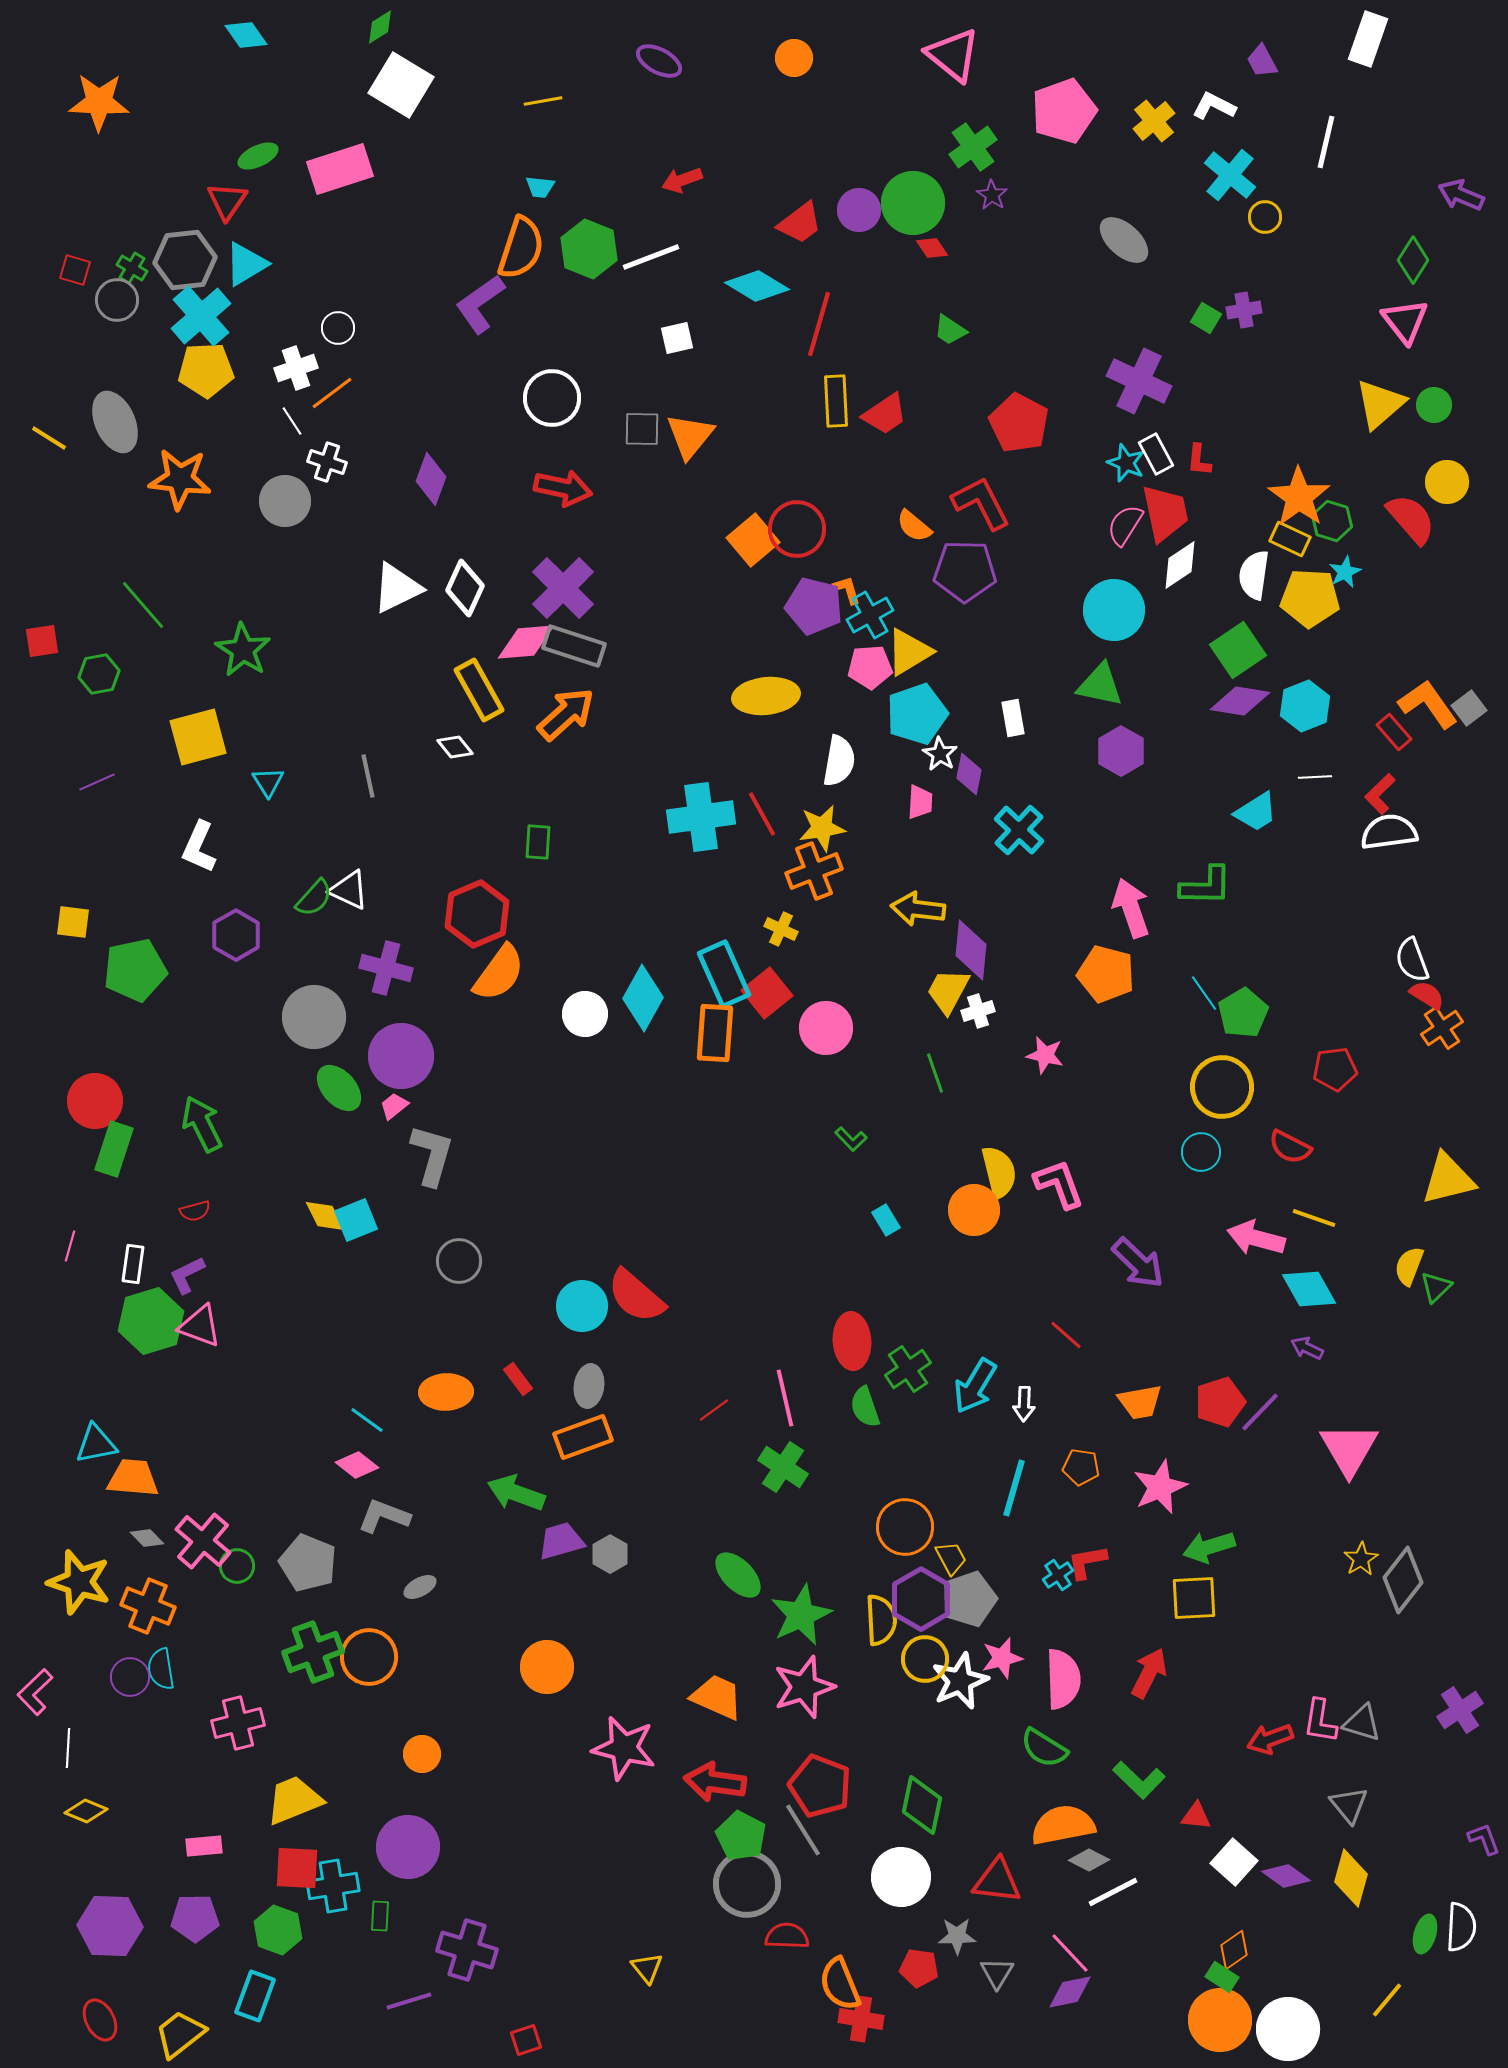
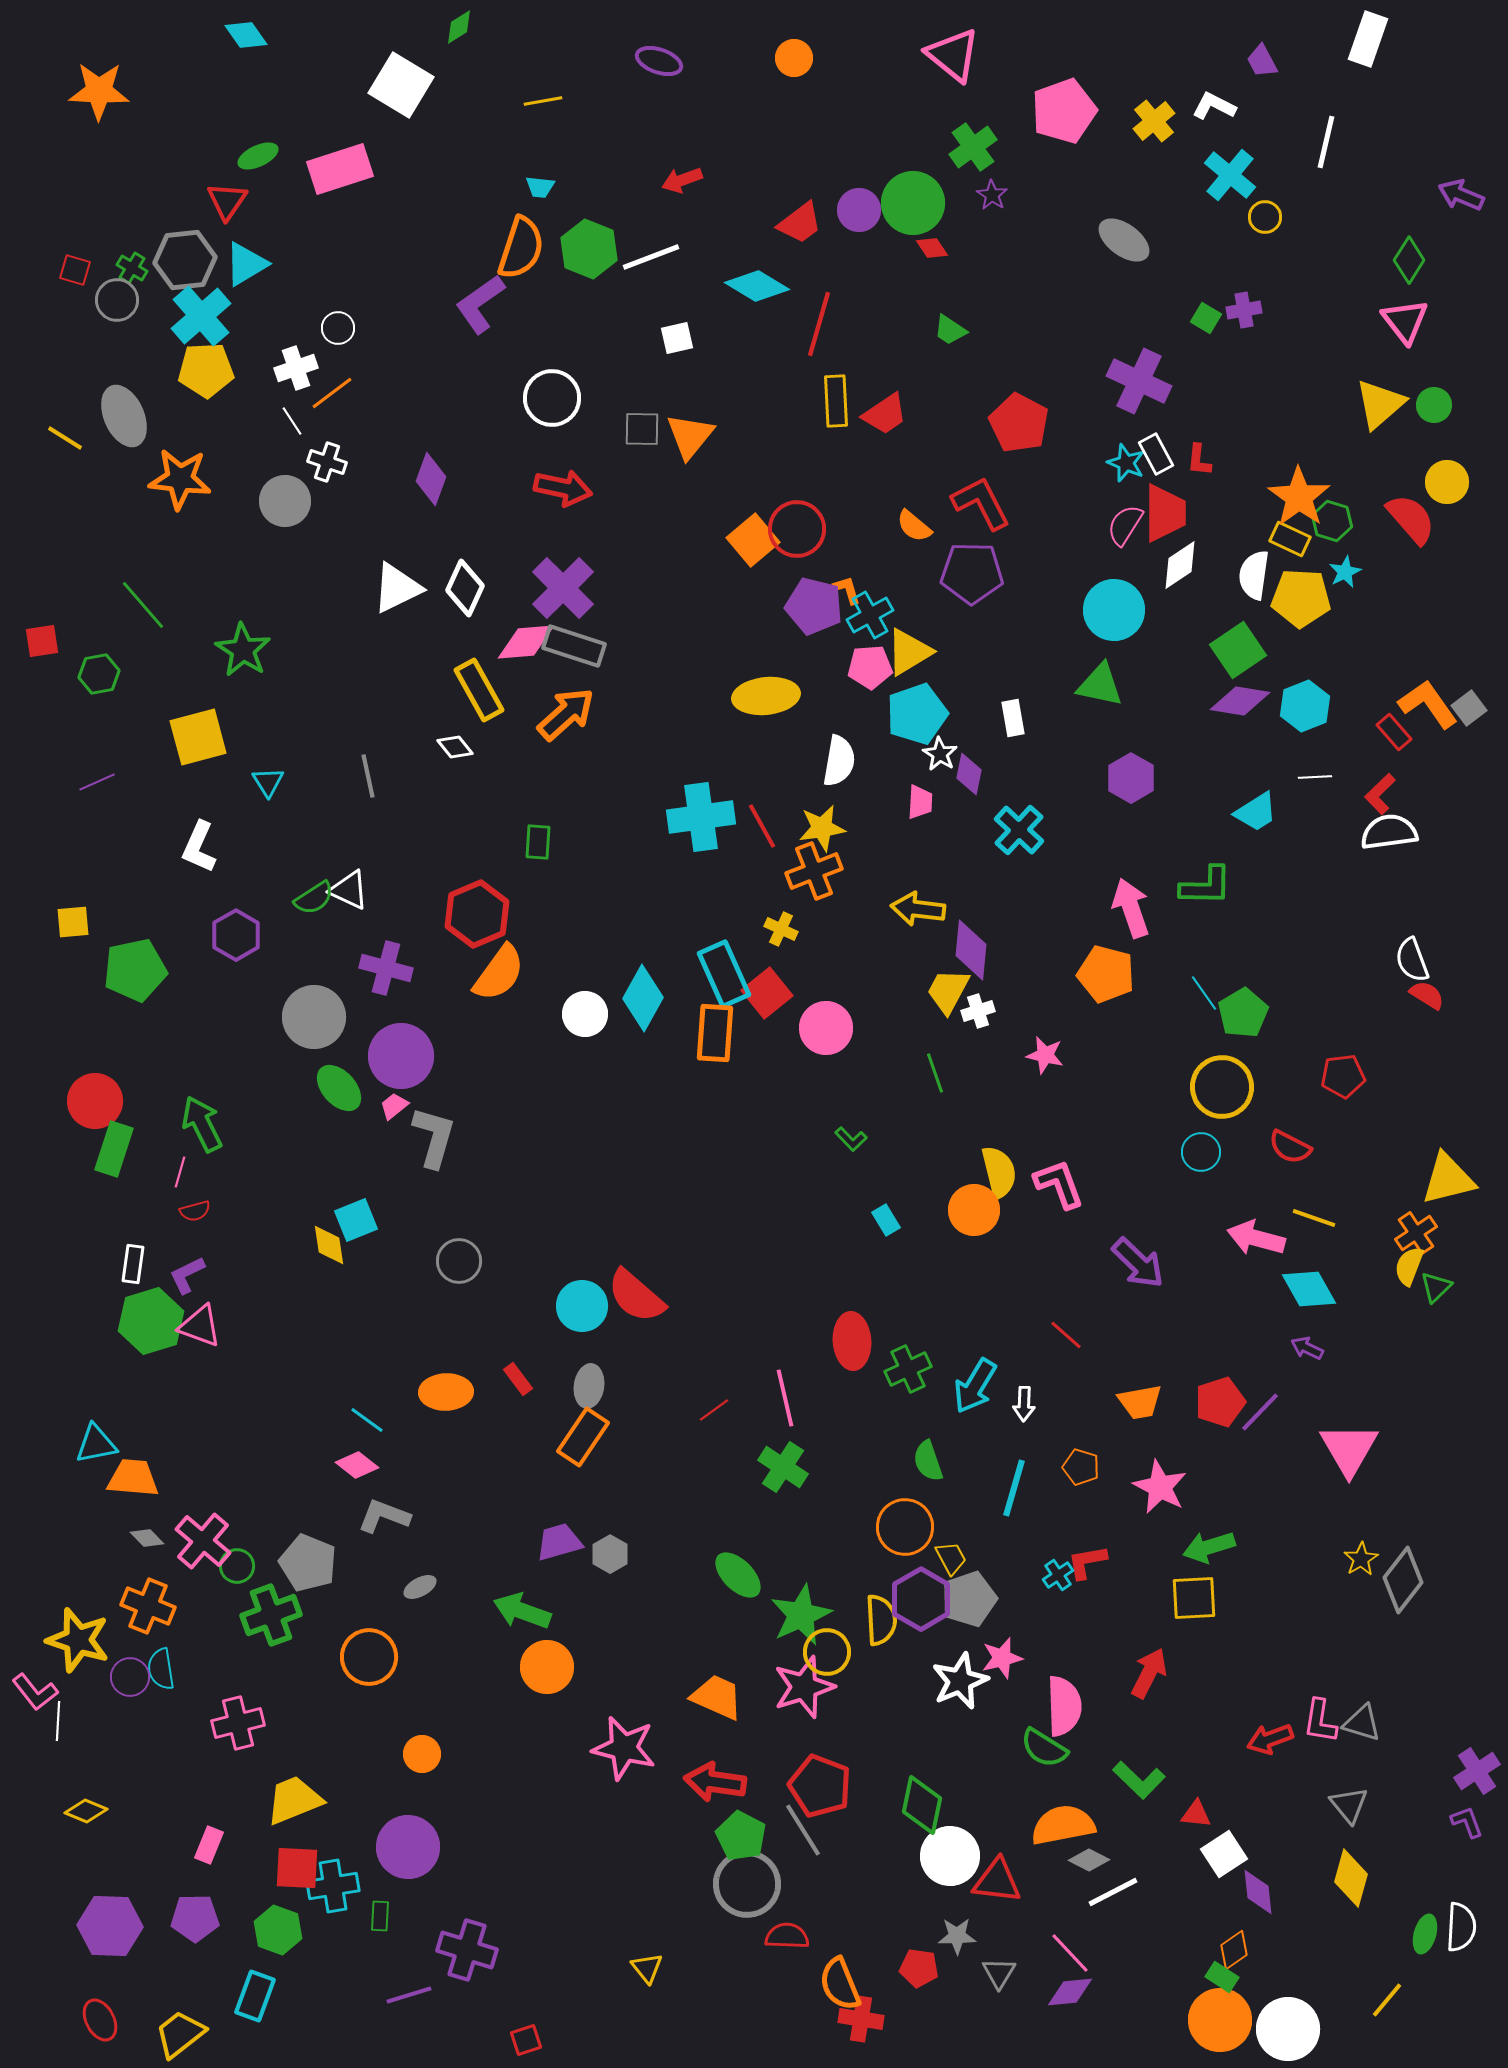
green diamond at (380, 27): moved 79 px right
purple ellipse at (659, 61): rotated 9 degrees counterclockwise
orange star at (99, 102): moved 11 px up
gray ellipse at (1124, 240): rotated 6 degrees counterclockwise
green diamond at (1413, 260): moved 4 px left
gray ellipse at (115, 422): moved 9 px right, 6 px up
yellow line at (49, 438): moved 16 px right
red trapezoid at (1165, 513): rotated 12 degrees clockwise
purple pentagon at (965, 571): moved 7 px right, 2 px down
yellow pentagon at (1310, 598): moved 9 px left
purple hexagon at (1121, 751): moved 10 px right, 27 px down
red line at (762, 814): moved 12 px down
green semicircle at (314, 898): rotated 15 degrees clockwise
yellow square at (73, 922): rotated 12 degrees counterclockwise
orange cross at (1442, 1028): moved 26 px left, 205 px down
red pentagon at (1335, 1069): moved 8 px right, 7 px down
gray L-shape at (432, 1155): moved 2 px right, 18 px up
yellow diamond at (325, 1216): moved 4 px right, 29 px down; rotated 18 degrees clockwise
pink line at (70, 1246): moved 110 px right, 74 px up
green cross at (908, 1369): rotated 9 degrees clockwise
green semicircle at (865, 1407): moved 63 px right, 54 px down
orange rectangle at (583, 1437): rotated 36 degrees counterclockwise
orange pentagon at (1081, 1467): rotated 9 degrees clockwise
pink star at (1160, 1487): rotated 22 degrees counterclockwise
green arrow at (516, 1493): moved 6 px right, 118 px down
purple trapezoid at (561, 1541): moved 2 px left, 1 px down
yellow star at (79, 1582): moved 1 px left, 58 px down
green cross at (313, 1652): moved 42 px left, 37 px up
yellow circle at (925, 1659): moved 98 px left, 7 px up
pink semicircle at (1063, 1679): moved 1 px right, 27 px down
pink L-shape at (35, 1692): rotated 84 degrees counterclockwise
purple cross at (1460, 1710): moved 17 px right, 61 px down
white line at (68, 1748): moved 10 px left, 27 px up
red triangle at (1196, 1816): moved 2 px up
purple L-shape at (1484, 1839): moved 17 px left, 17 px up
pink rectangle at (204, 1846): moved 5 px right, 1 px up; rotated 63 degrees counterclockwise
white square at (1234, 1862): moved 10 px left, 8 px up; rotated 15 degrees clockwise
purple diamond at (1286, 1876): moved 28 px left, 16 px down; rotated 48 degrees clockwise
white circle at (901, 1877): moved 49 px right, 21 px up
gray triangle at (997, 1973): moved 2 px right
purple diamond at (1070, 1992): rotated 6 degrees clockwise
purple line at (409, 2001): moved 6 px up
